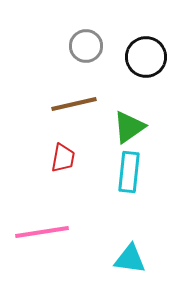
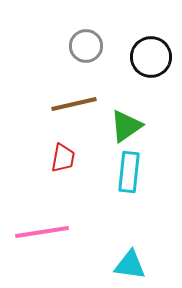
black circle: moved 5 px right
green triangle: moved 3 px left, 1 px up
cyan triangle: moved 6 px down
